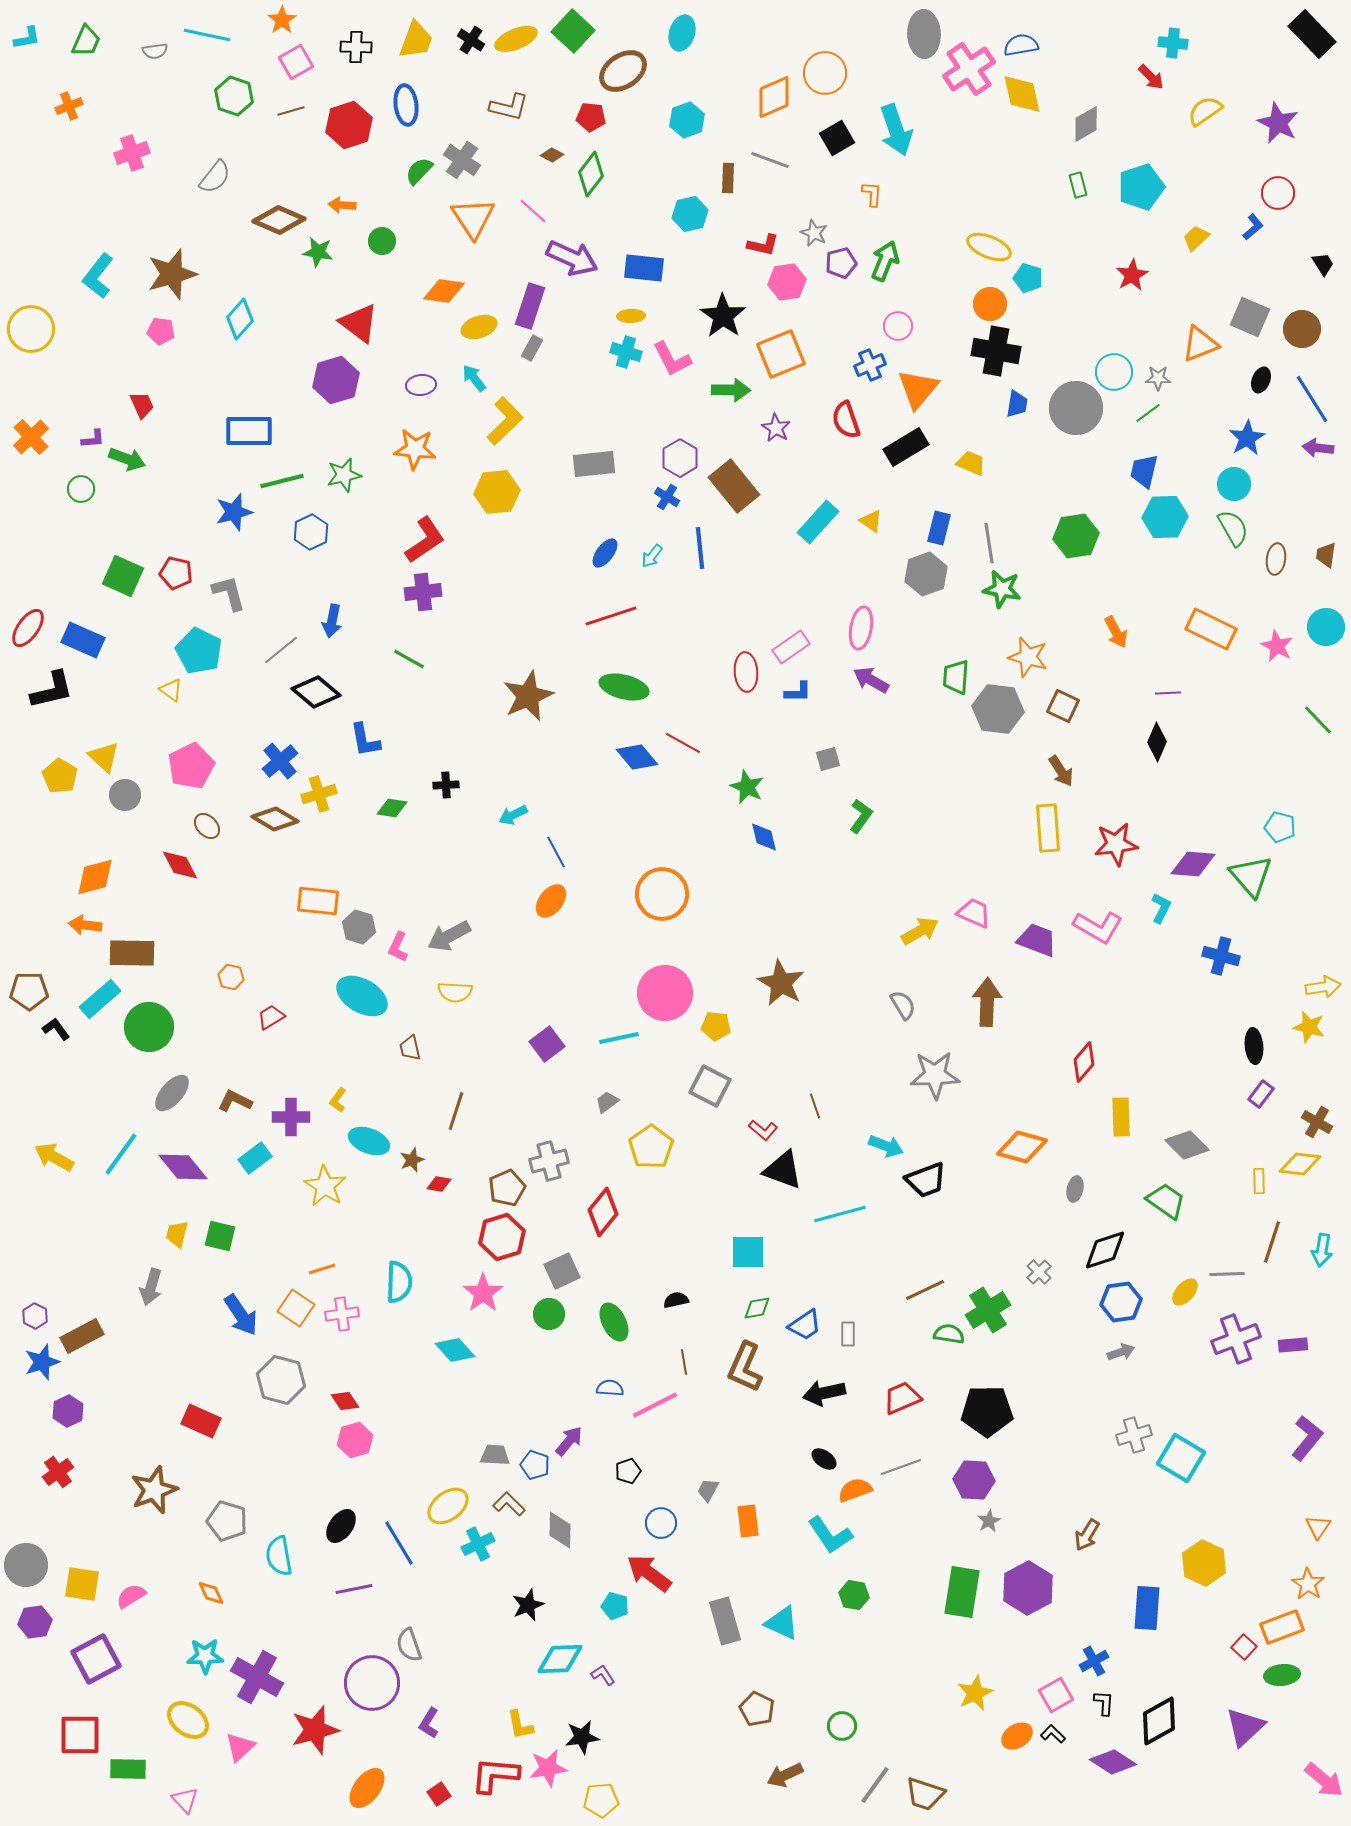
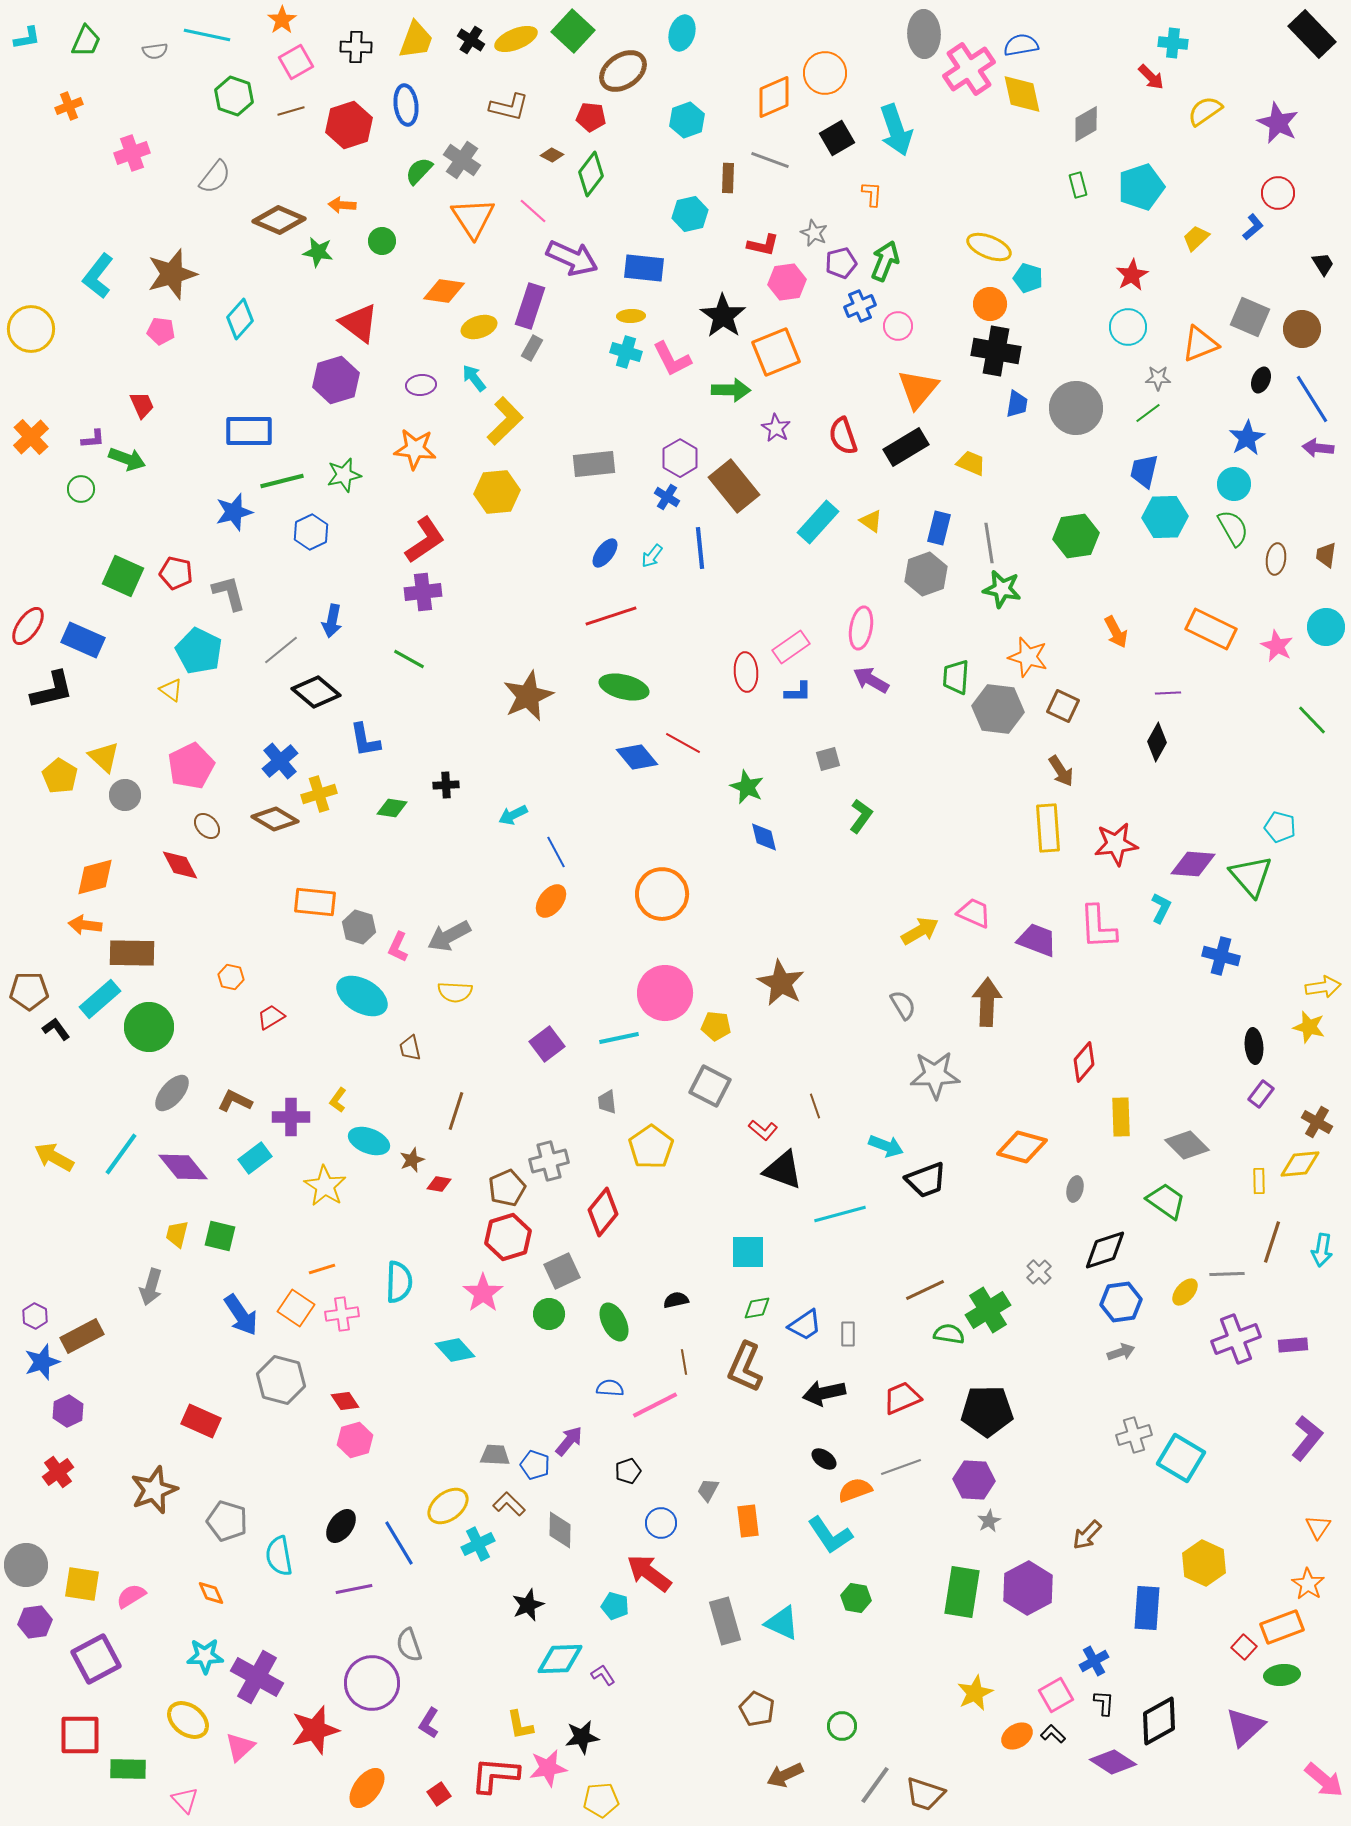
orange square at (781, 354): moved 5 px left, 2 px up
blue cross at (870, 365): moved 10 px left, 59 px up
cyan circle at (1114, 372): moved 14 px right, 45 px up
red semicircle at (846, 420): moved 3 px left, 16 px down
red ellipse at (28, 628): moved 2 px up
green line at (1318, 720): moved 6 px left
black diamond at (1157, 742): rotated 6 degrees clockwise
orange rectangle at (318, 901): moved 3 px left, 1 px down
pink L-shape at (1098, 927): rotated 57 degrees clockwise
gray trapezoid at (607, 1102): rotated 60 degrees counterclockwise
yellow diamond at (1300, 1164): rotated 12 degrees counterclockwise
red hexagon at (502, 1237): moved 6 px right
brown arrow at (1087, 1535): rotated 12 degrees clockwise
green hexagon at (854, 1595): moved 2 px right, 3 px down
